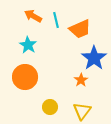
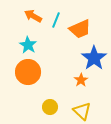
cyan line: rotated 35 degrees clockwise
orange circle: moved 3 px right, 5 px up
yellow triangle: rotated 24 degrees counterclockwise
